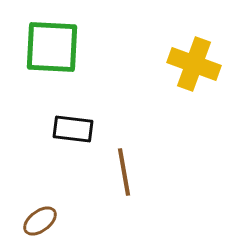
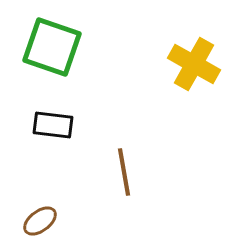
green square: rotated 16 degrees clockwise
yellow cross: rotated 9 degrees clockwise
black rectangle: moved 20 px left, 4 px up
